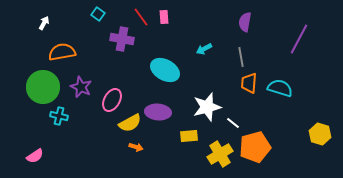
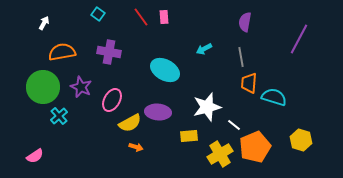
purple cross: moved 13 px left, 13 px down
cyan semicircle: moved 6 px left, 9 px down
cyan cross: rotated 36 degrees clockwise
white line: moved 1 px right, 2 px down
yellow hexagon: moved 19 px left, 6 px down
orange pentagon: rotated 8 degrees counterclockwise
